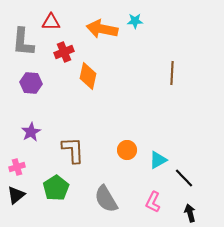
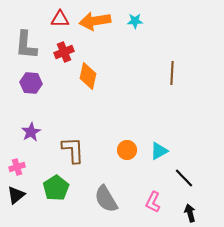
red triangle: moved 9 px right, 3 px up
orange arrow: moved 7 px left, 8 px up; rotated 20 degrees counterclockwise
gray L-shape: moved 3 px right, 3 px down
cyan triangle: moved 1 px right, 9 px up
